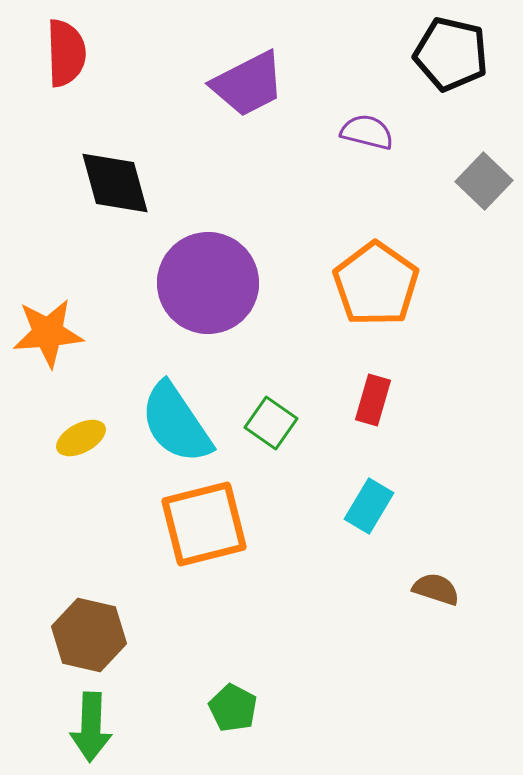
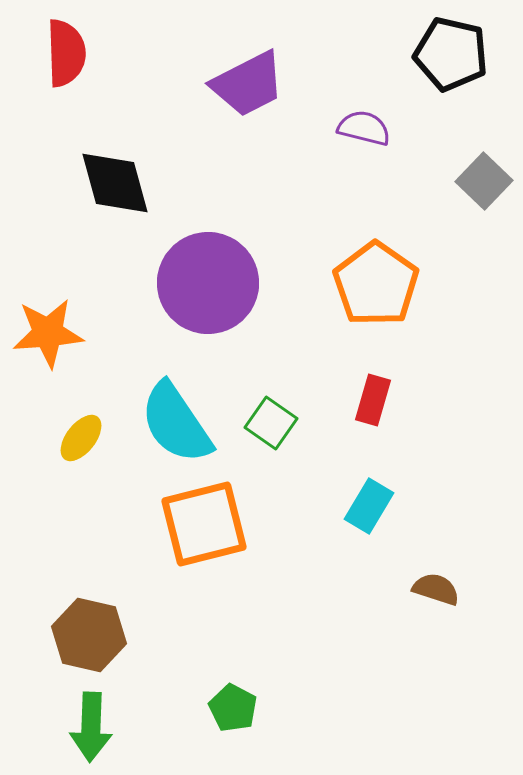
purple semicircle: moved 3 px left, 4 px up
yellow ellipse: rotated 24 degrees counterclockwise
